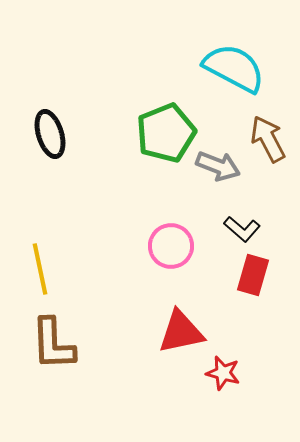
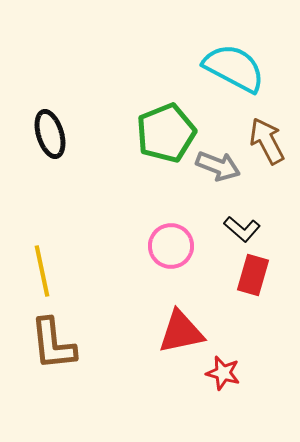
brown arrow: moved 1 px left, 2 px down
yellow line: moved 2 px right, 2 px down
brown L-shape: rotated 4 degrees counterclockwise
